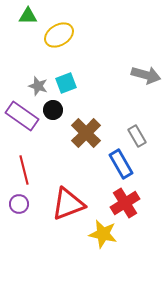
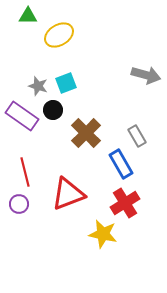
red line: moved 1 px right, 2 px down
red triangle: moved 10 px up
